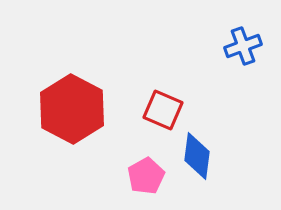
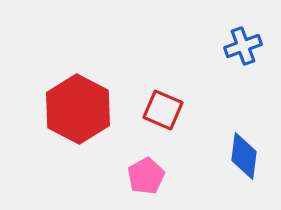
red hexagon: moved 6 px right
blue diamond: moved 47 px right
